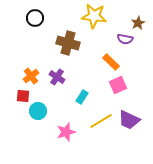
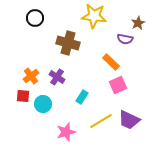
cyan circle: moved 5 px right, 7 px up
